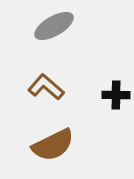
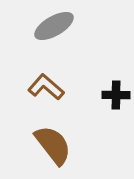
brown semicircle: rotated 102 degrees counterclockwise
